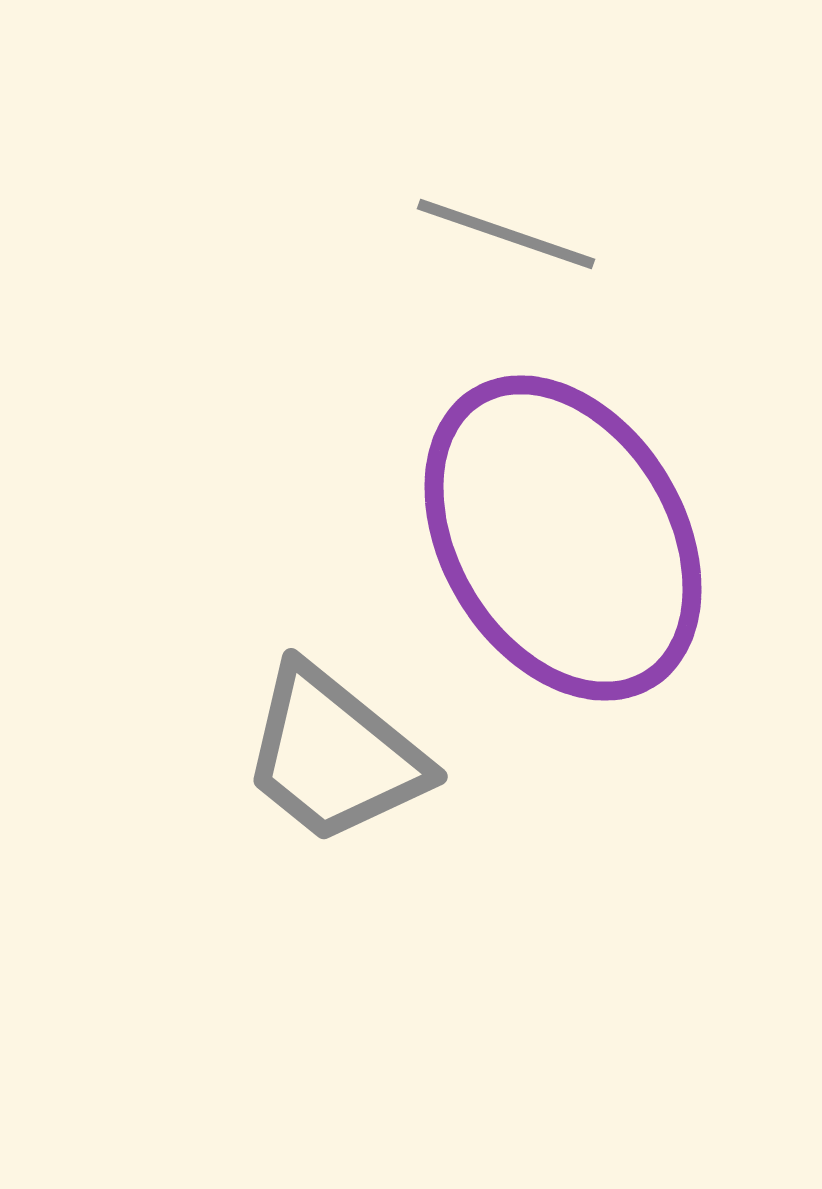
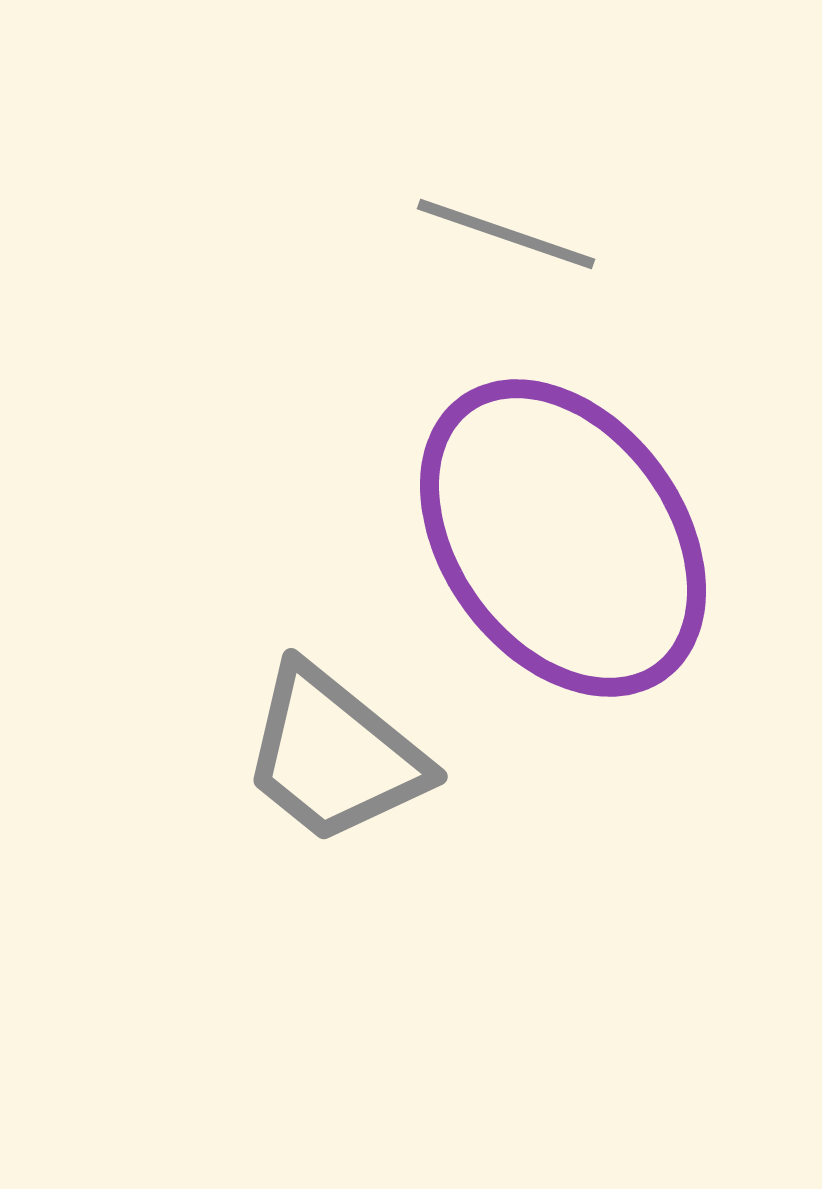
purple ellipse: rotated 5 degrees counterclockwise
